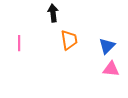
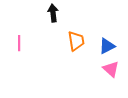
orange trapezoid: moved 7 px right, 1 px down
blue triangle: rotated 18 degrees clockwise
pink triangle: rotated 36 degrees clockwise
